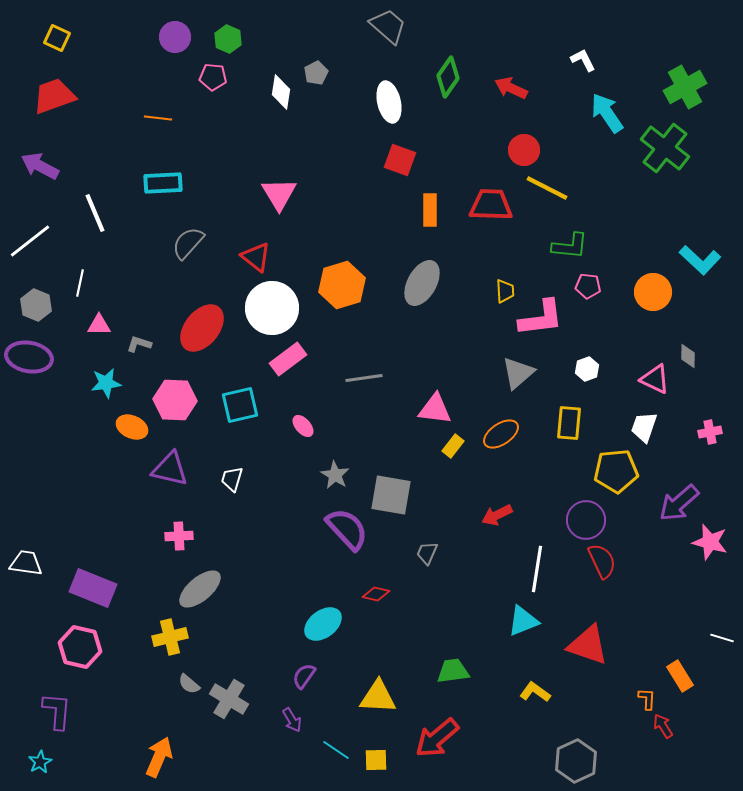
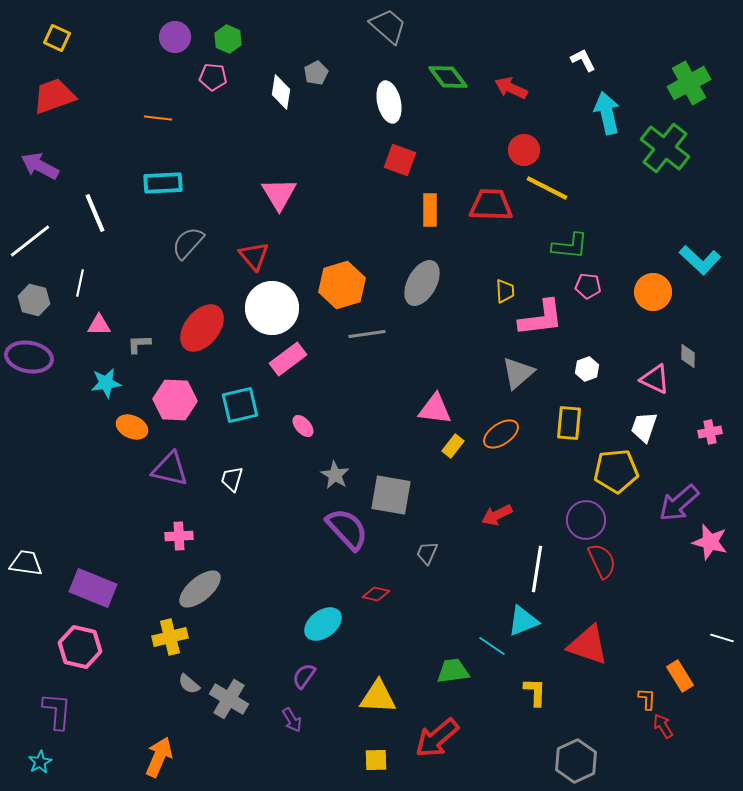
green diamond at (448, 77): rotated 72 degrees counterclockwise
green cross at (685, 87): moved 4 px right, 4 px up
cyan arrow at (607, 113): rotated 21 degrees clockwise
red triangle at (256, 257): moved 2 px left, 1 px up; rotated 12 degrees clockwise
gray hexagon at (36, 305): moved 2 px left, 5 px up; rotated 8 degrees counterclockwise
gray L-shape at (139, 344): rotated 20 degrees counterclockwise
gray line at (364, 378): moved 3 px right, 44 px up
yellow L-shape at (535, 692): rotated 56 degrees clockwise
cyan line at (336, 750): moved 156 px right, 104 px up
